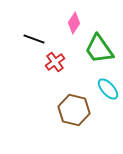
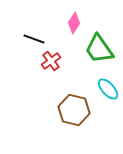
red cross: moved 4 px left, 1 px up
